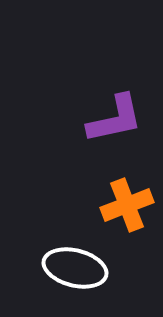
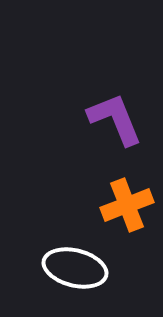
purple L-shape: rotated 100 degrees counterclockwise
